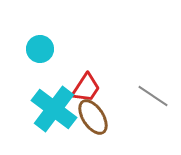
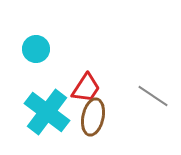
cyan circle: moved 4 px left
cyan cross: moved 7 px left, 3 px down
brown ellipse: rotated 45 degrees clockwise
